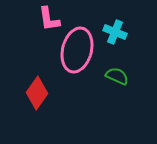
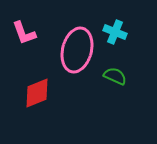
pink L-shape: moved 25 px left, 14 px down; rotated 12 degrees counterclockwise
green semicircle: moved 2 px left
red diamond: rotated 32 degrees clockwise
